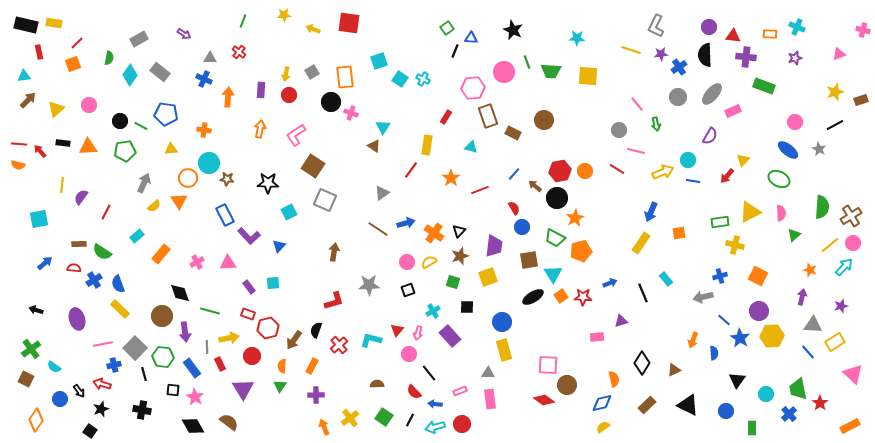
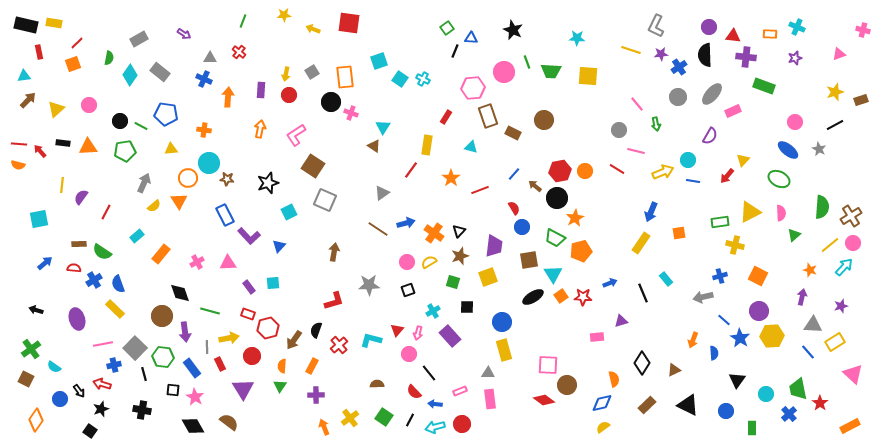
black star at (268, 183): rotated 20 degrees counterclockwise
yellow rectangle at (120, 309): moved 5 px left
